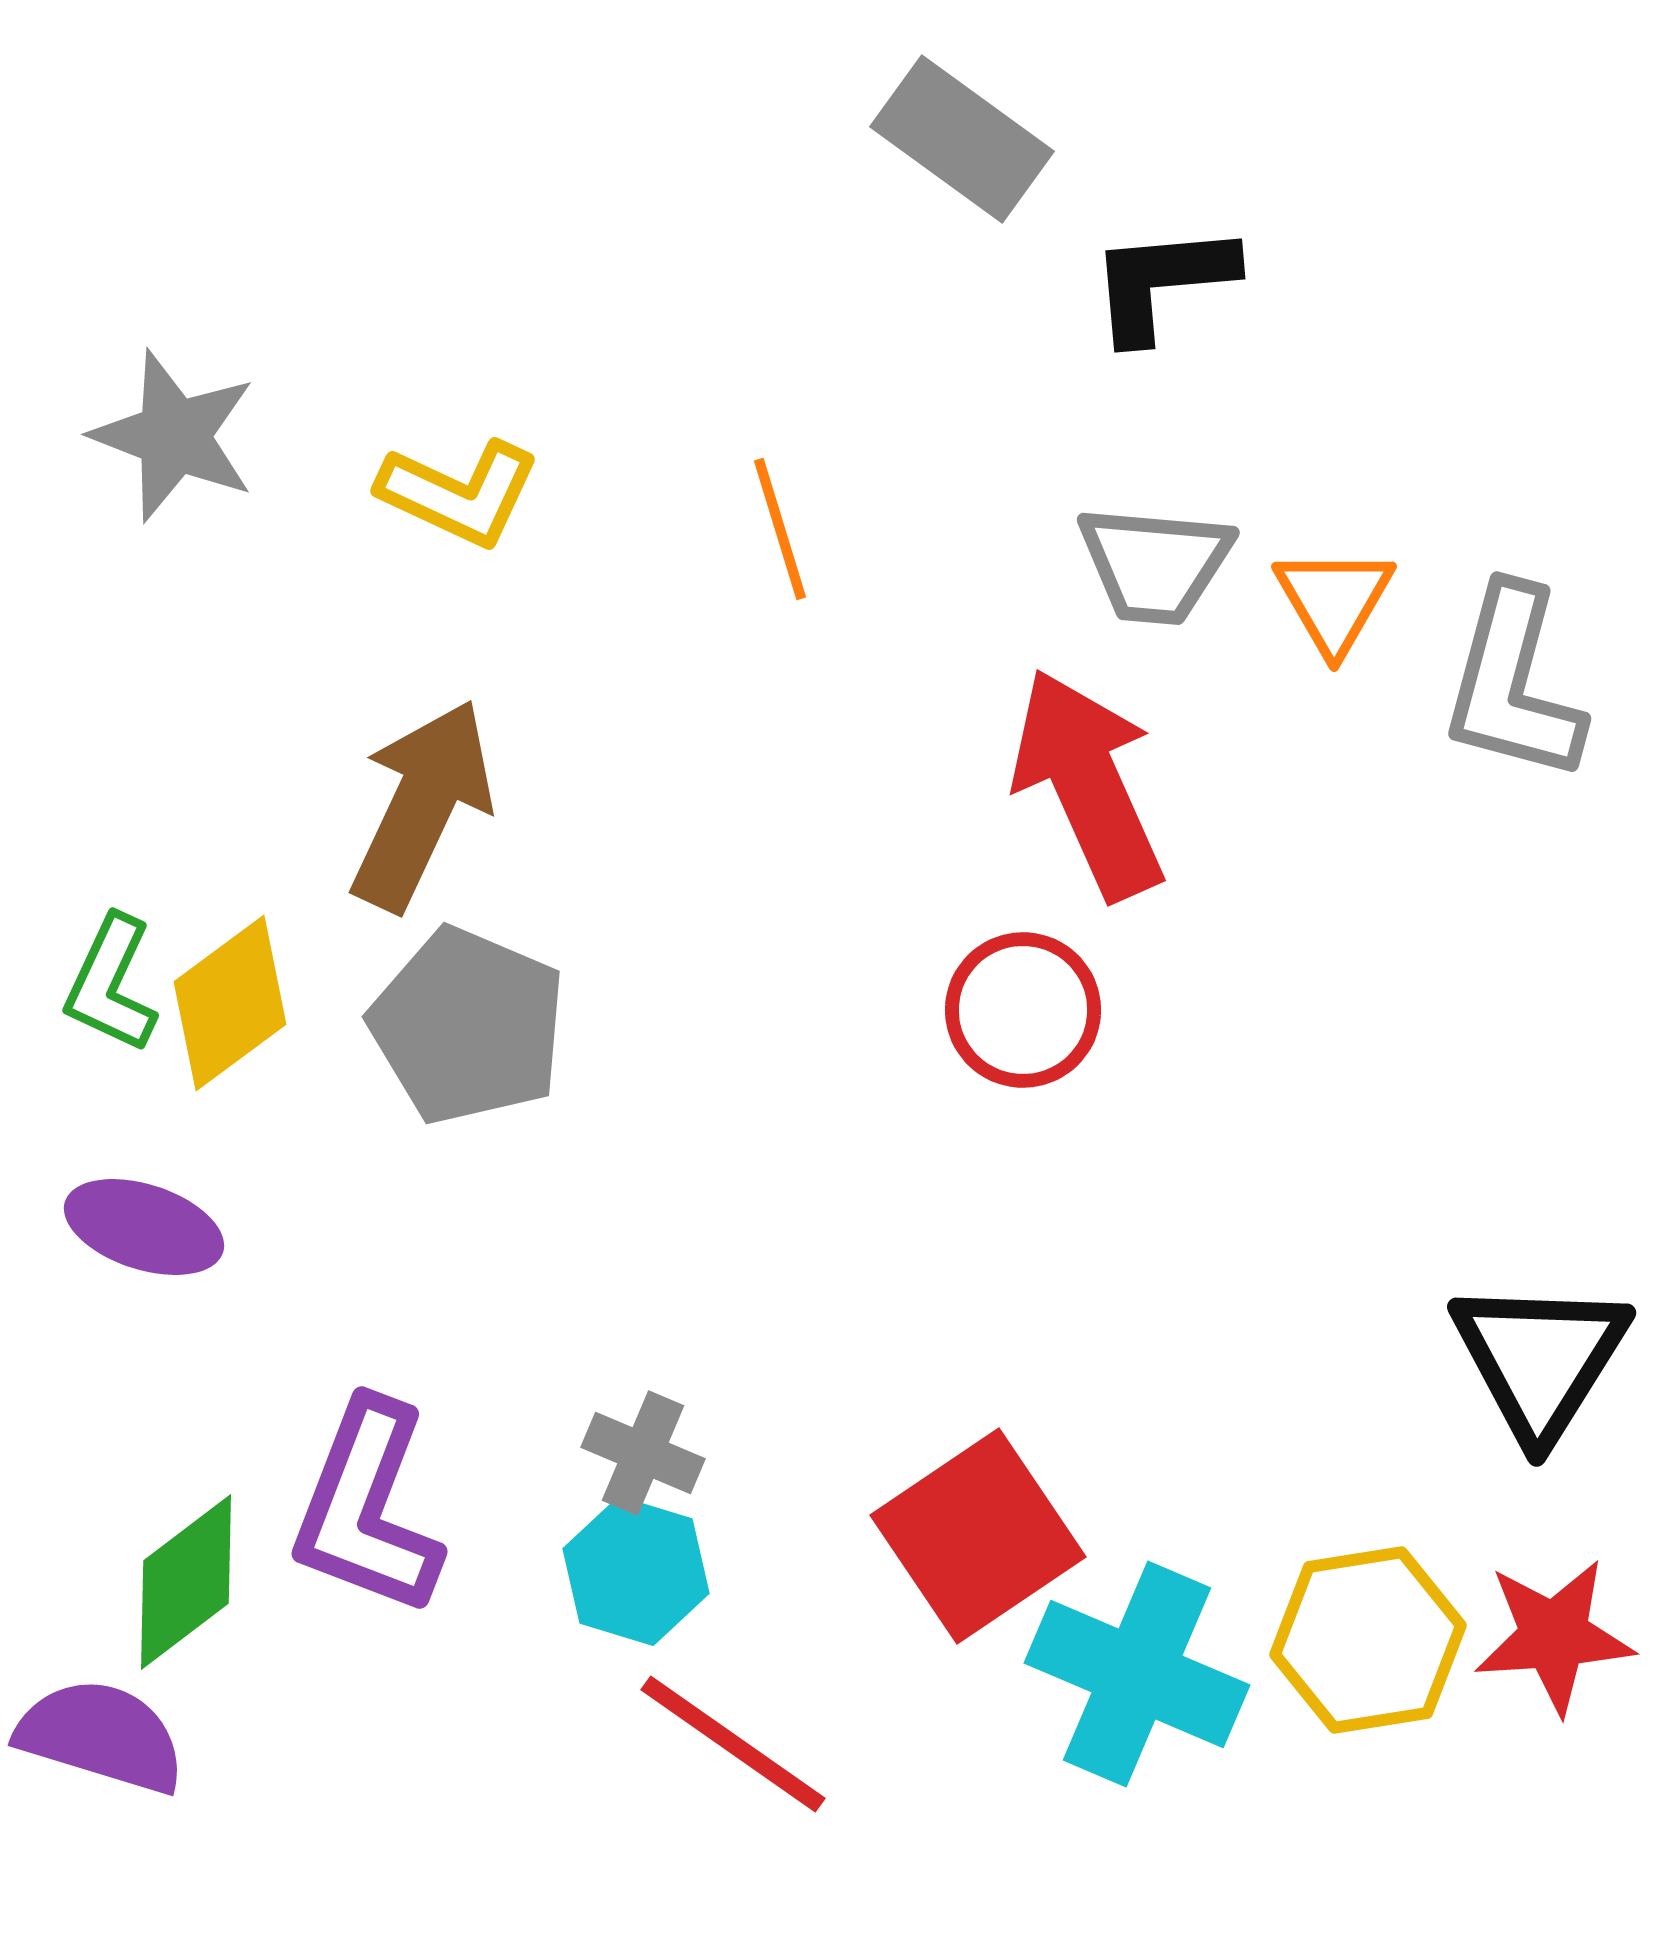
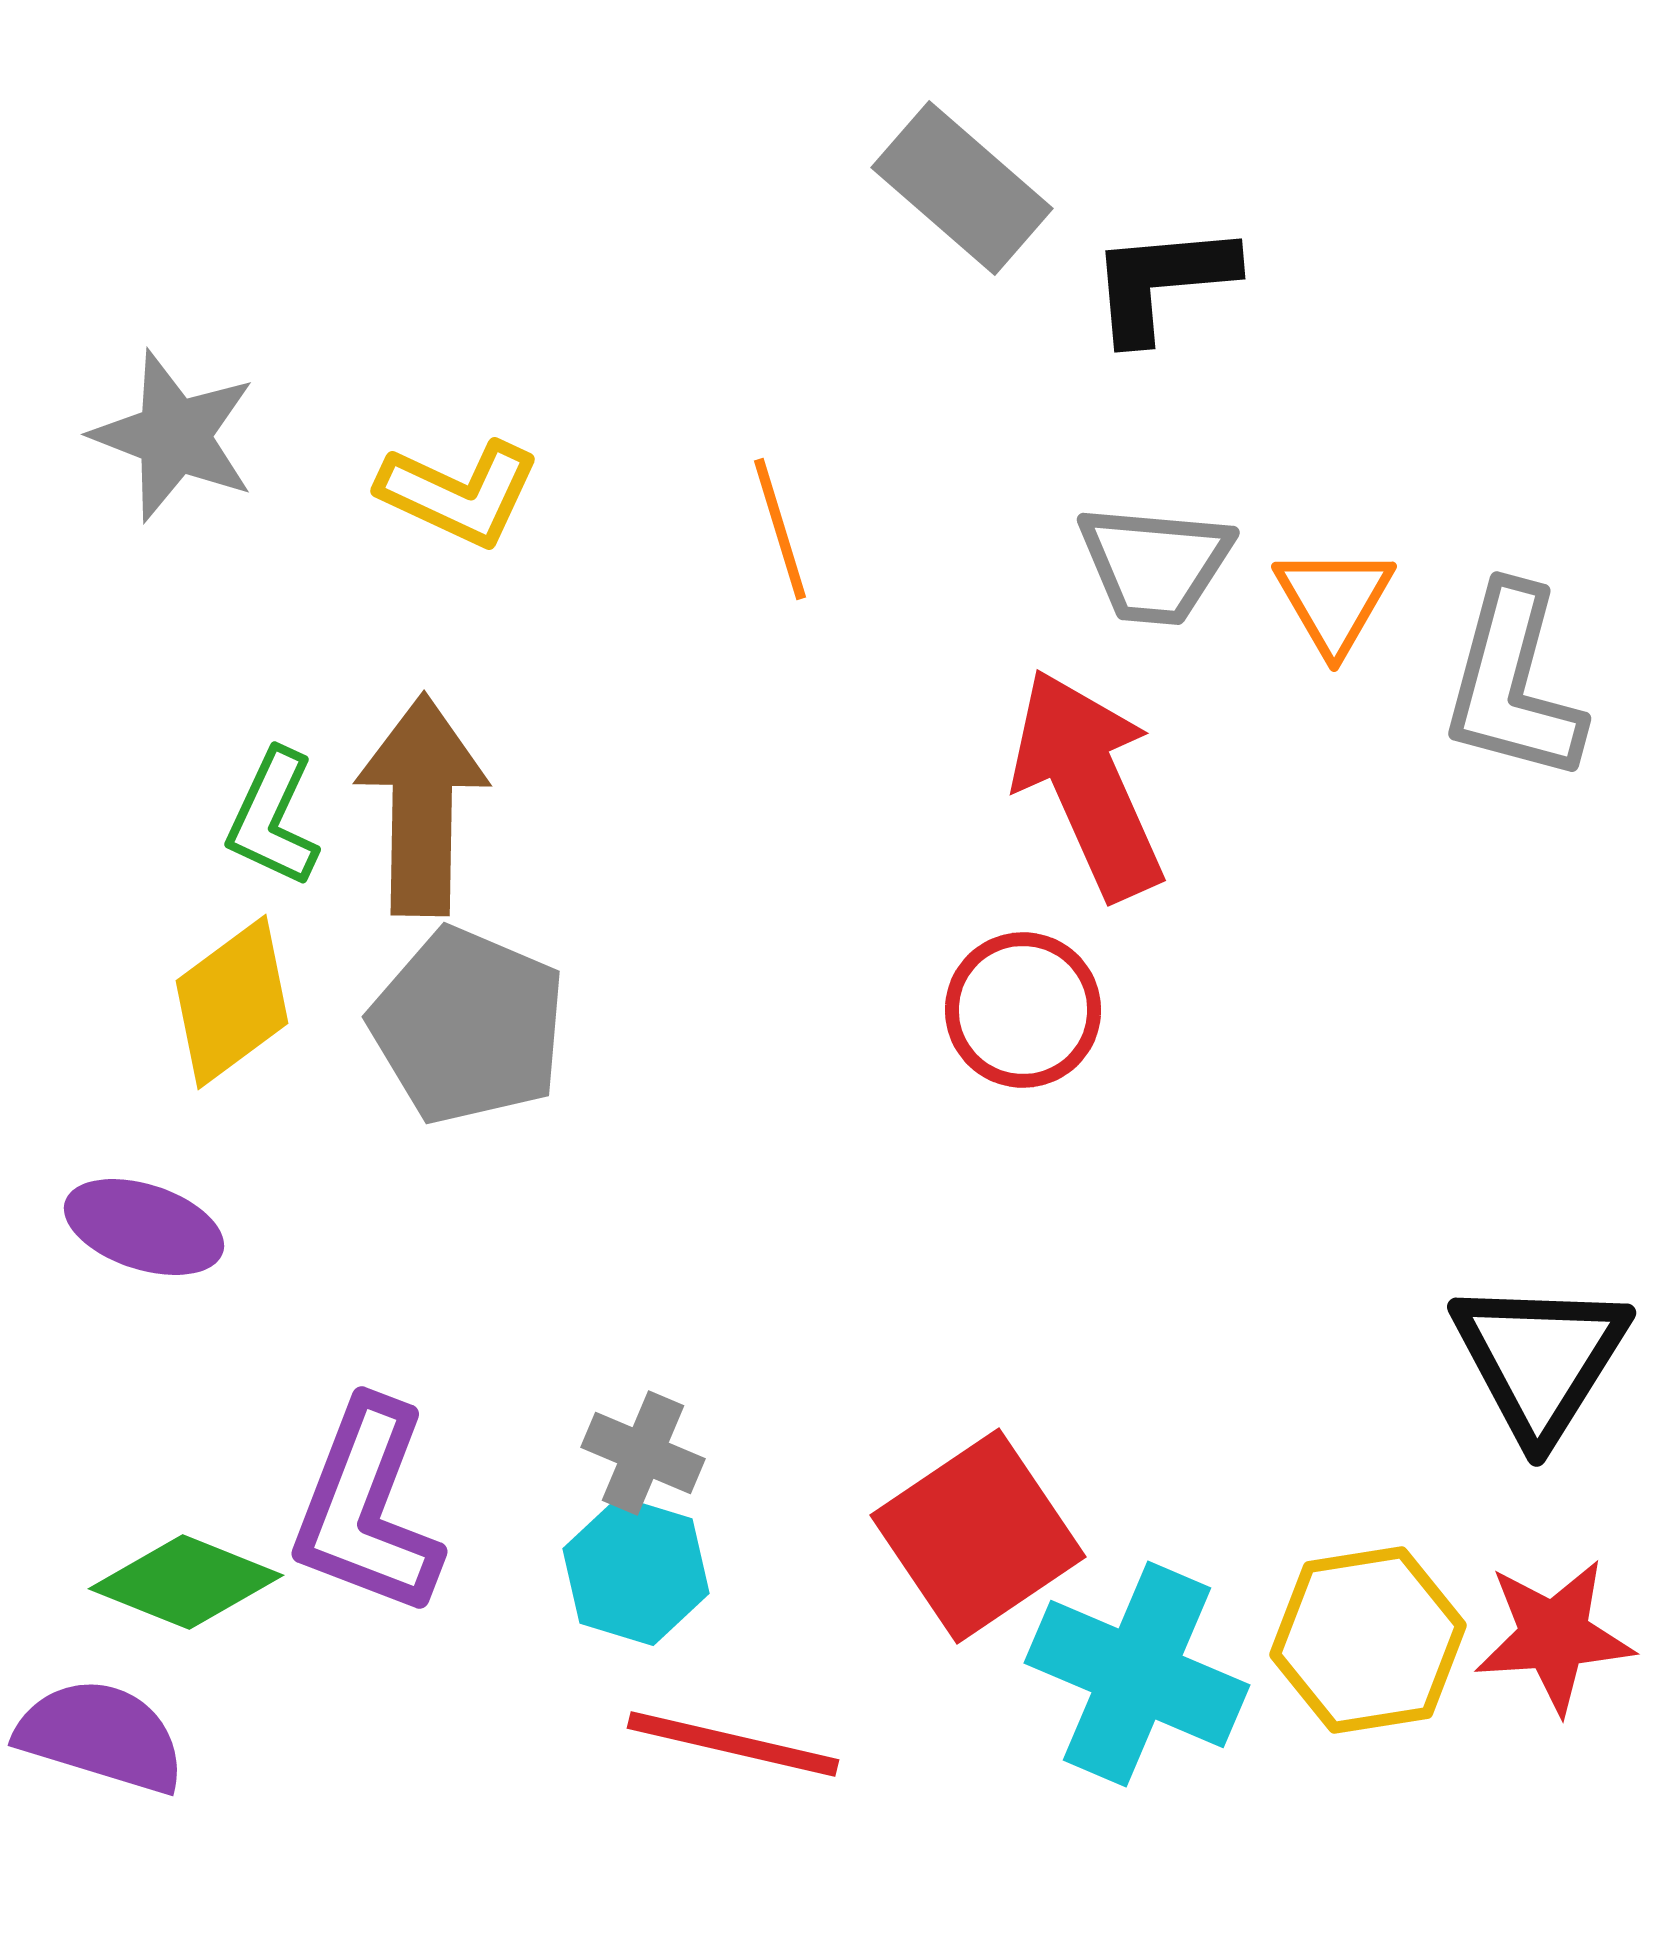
gray rectangle: moved 49 px down; rotated 5 degrees clockwise
brown arrow: rotated 24 degrees counterclockwise
green L-shape: moved 162 px right, 166 px up
yellow diamond: moved 2 px right, 1 px up
green diamond: rotated 59 degrees clockwise
red line: rotated 22 degrees counterclockwise
